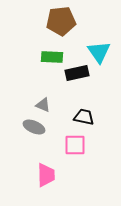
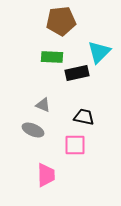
cyan triangle: rotated 20 degrees clockwise
gray ellipse: moved 1 px left, 3 px down
